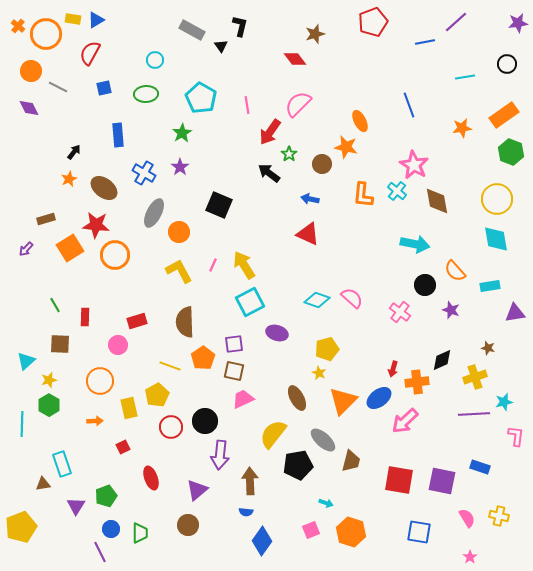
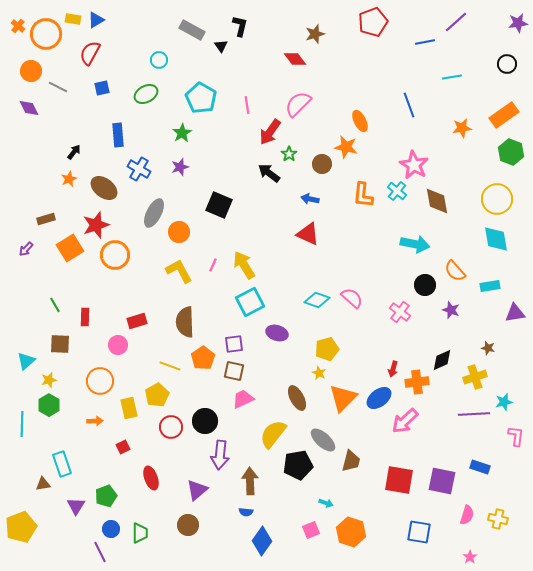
cyan circle at (155, 60): moved 4 px right
cyan line at (465, 77): moved 13 px left
blue square at (104, 88): moved 2 px left
green ellipse at (146, 94): rotated 25 degrees counterclockwise
purple star at (180, 167): rotated 18 degrees clockwise
blue cross at (144, 173): moved 5 px left, 4 px up
red star at (96, 225): rotated 24 degrees counterclockwise
orange triangle at (343, 401): moved 3 px up
yellow cross at (499, 516): moved 1 px left, 3 px down
pink semicircle at (467, 518): moved 3 px up; rotated 48 degrees clockwise
